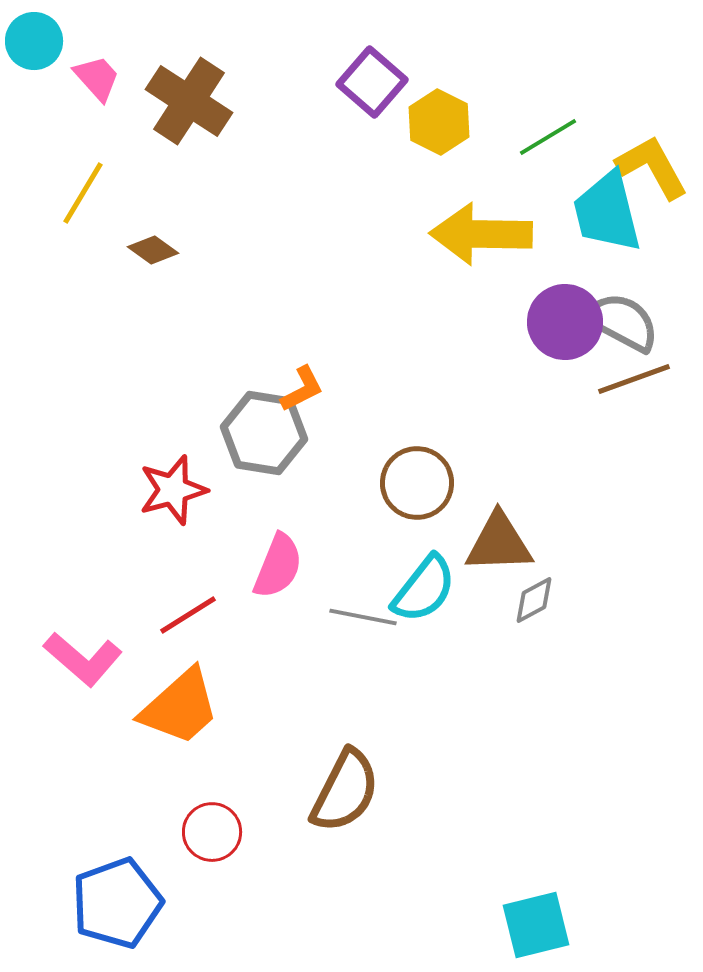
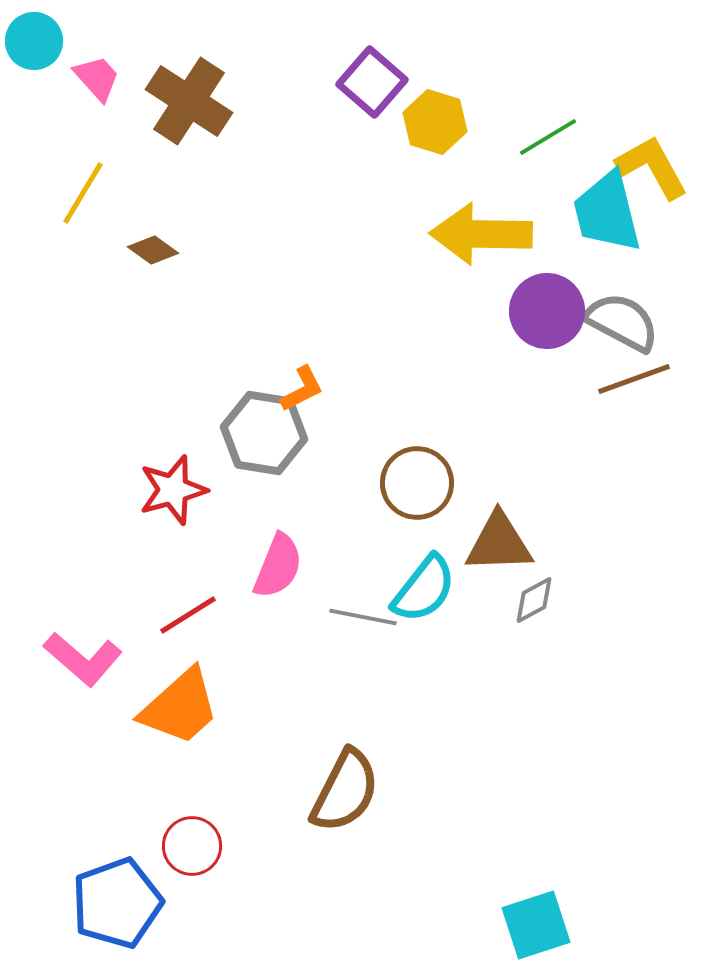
yellow hexagon: moved 4 px left; rotated 10 degrees counterclockwise
purple circle: moved 18 px left, 11 px up
red circle: moved 20 px left, 14 px down
cyan square: rotated 4 degrees counterclockwise
